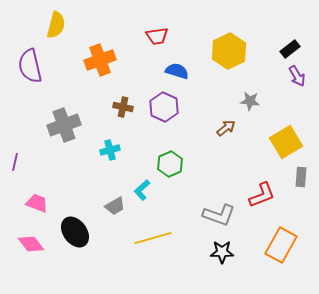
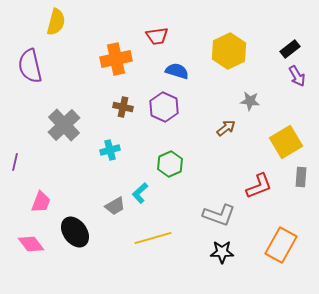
yellow semicircle: moved 3 px up
orange cross: moved 16 px right, 1 px up; rotated 8 degrees clockwise
gray cross: rotated 24 degrees counterclockwise
cyan L-shape: moved 2 px left, 3 px down
red L-shape: moved 3 px left, 9 px up
pink trapezoid: moved 4 px right, 1 px up; rotated 90 degrees clockwise
